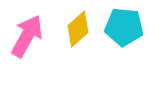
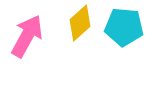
yellow diamond: moved 2 px right, 6 px up
